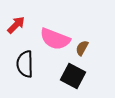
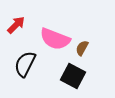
black semicircle: rotated 28 degrees clockwise
